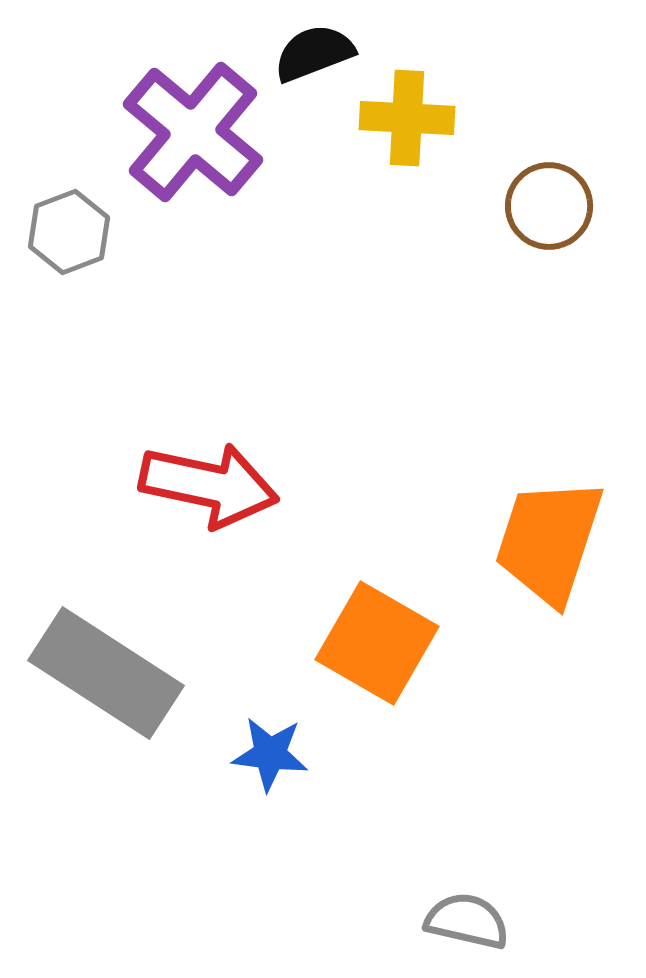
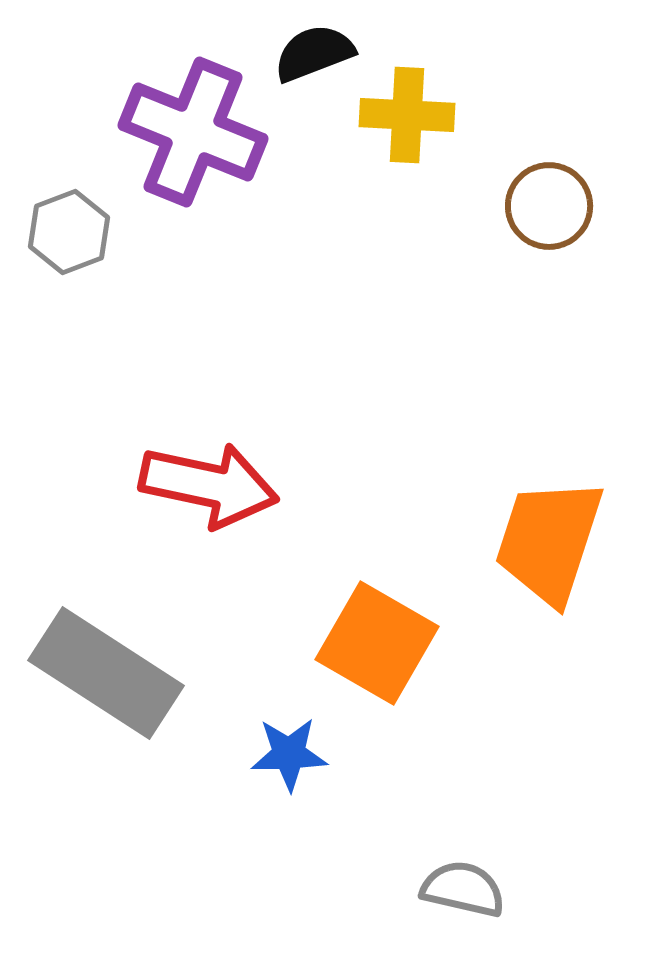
yellow cross: moved 3 px up
purple cross: rotated 18 degrees counterclockwise
blue star: moved 19 px right; rotated 8 degrees counterclockwise
gray semicircle: moved 4 px left, 32 px up
